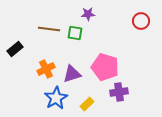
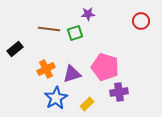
green square: rotated 28 degrees counterclockwise
